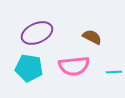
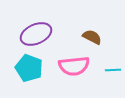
purple ellipse: moved 1 px left, 1 px down
cyan pentagon: rotated 12 degrees clockwise
cyan line: moved 1 px left, 2 px up
